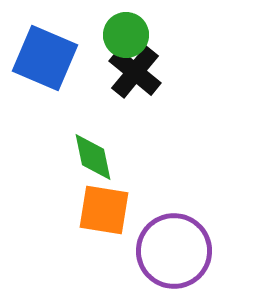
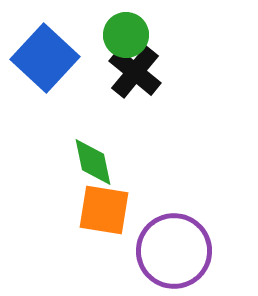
blue square: rotated 20 degrees clockwise
green diamond: moved 5 px down
